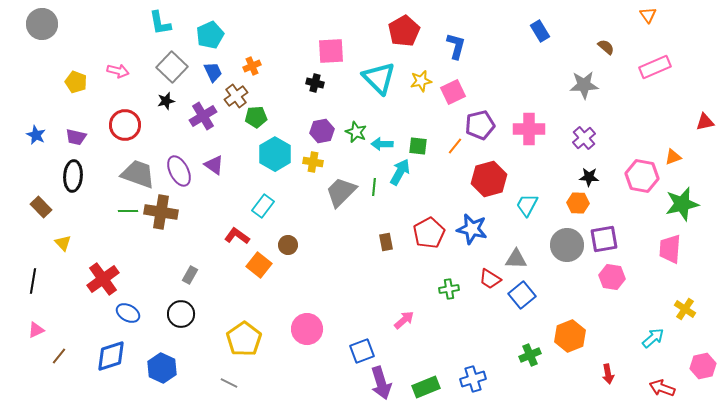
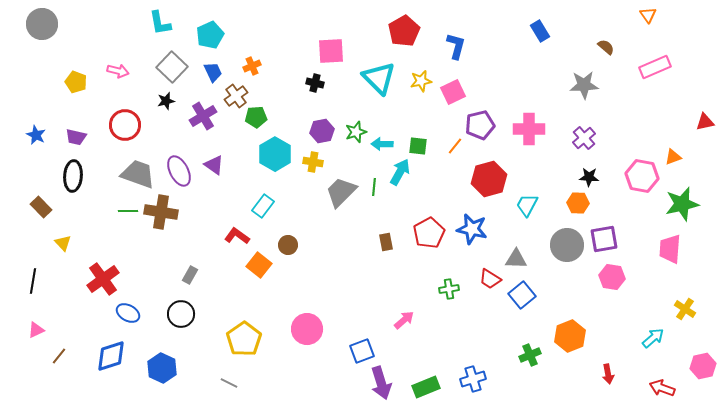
green star at (356, 132): rotated 30 degrees clockwise
